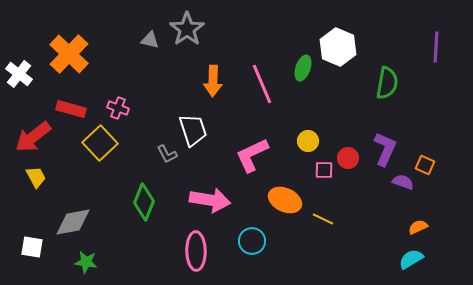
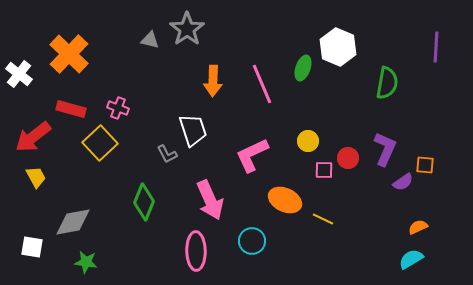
orange square: rotated 18 degrees counterclockwise
purple semicircle: rotated 125 degrees clockwise
pink arrow: rotated 57 degrees clockwise
